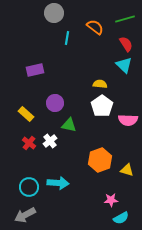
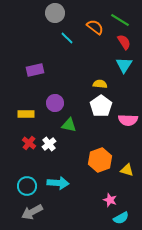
gray circle: moved 1 px right
green line: moved 5 px left, 1 px down; rotated 48 degrees clockwise
cyan line: rotated 56 degrees counterclockwise
red semicircle: moved 2 px left, 2 px up
cyan triangle: rotated 18 degrees clockwise
white pentagon: moved 1 px left
yellow rectangle: rotated 42 degrees counterclockwise
white cross: moved 1 px left, 3 px down
cyan circle: moved 2 px left, 1 px up
pink star: moved 1 px left; rotated 24 degrees clockwise
gray arrow: moved 7 px right, 3 px up
